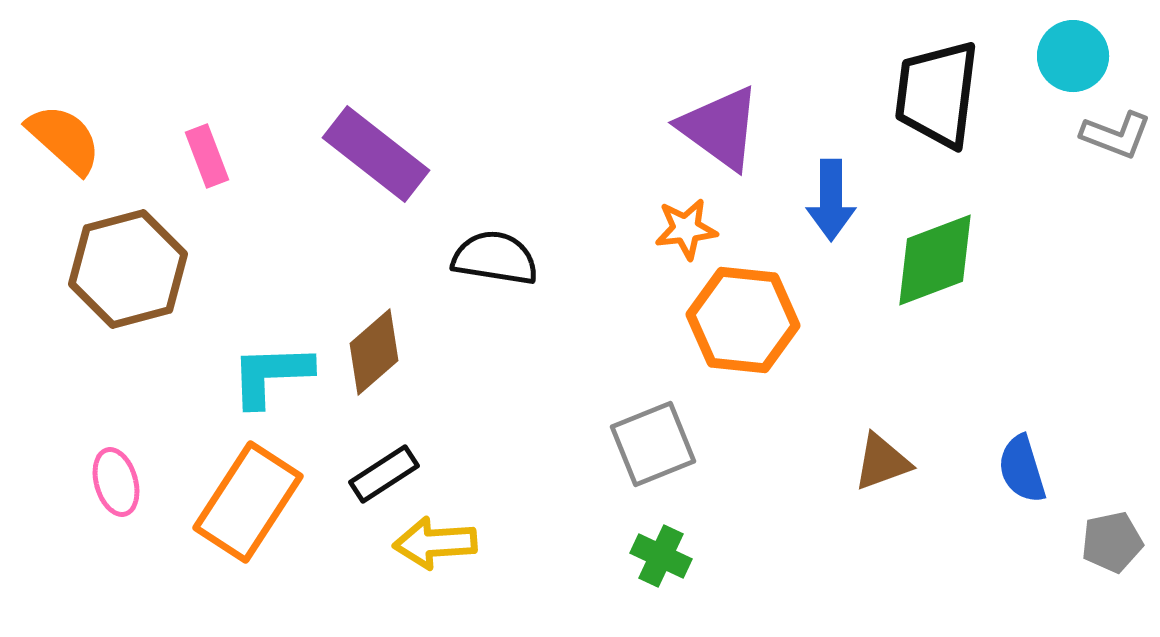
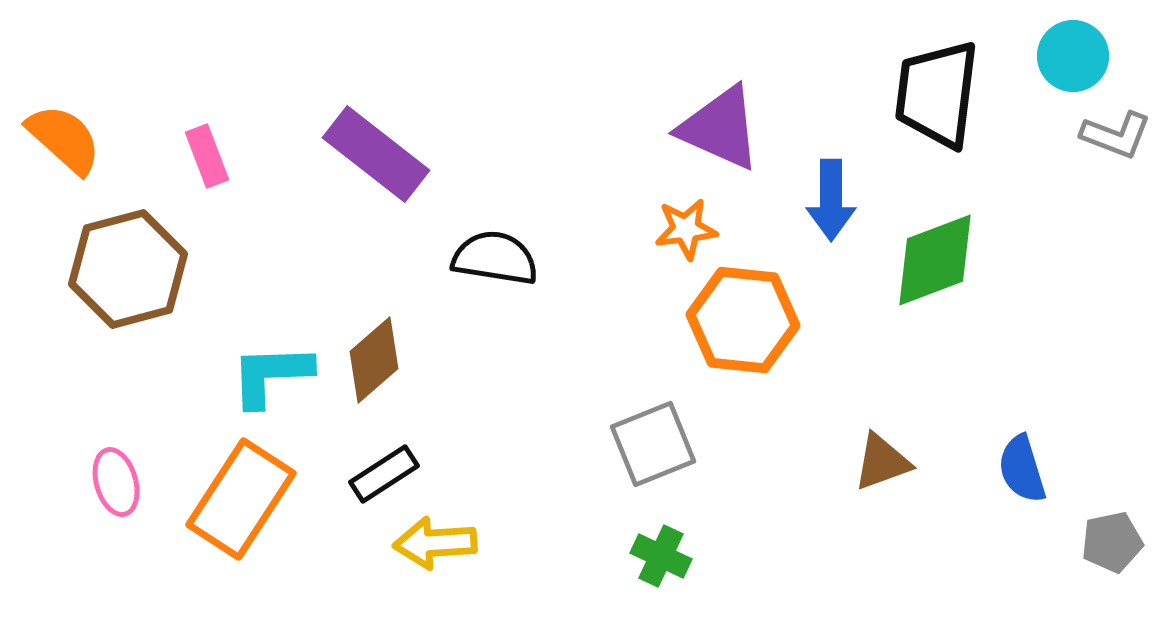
purple triangle: rotated 12 degrees counterclockwise
brown diamond: moved 8 px down
orange rectangle: moved 7 px left, 3 px up
